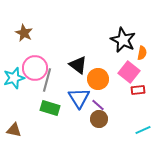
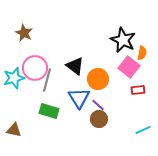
black triangle: moved 3 px left, 1 px down
pink square: moved 5 px up
green rectangle: moved 1 px left, 3 px down
